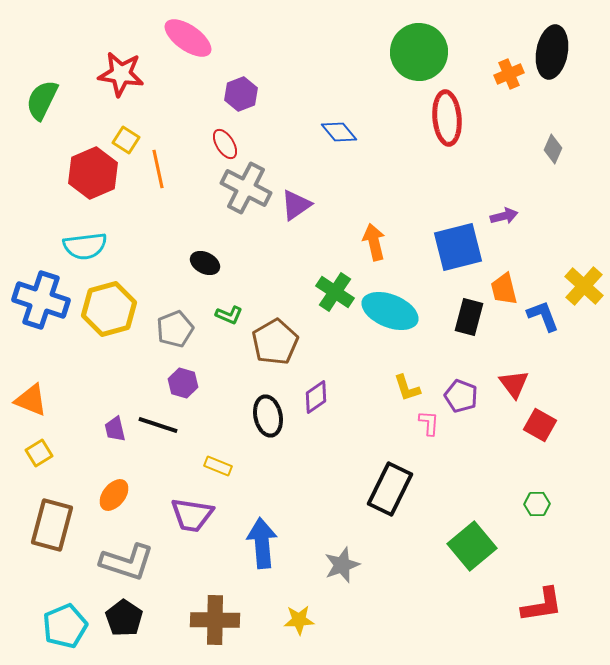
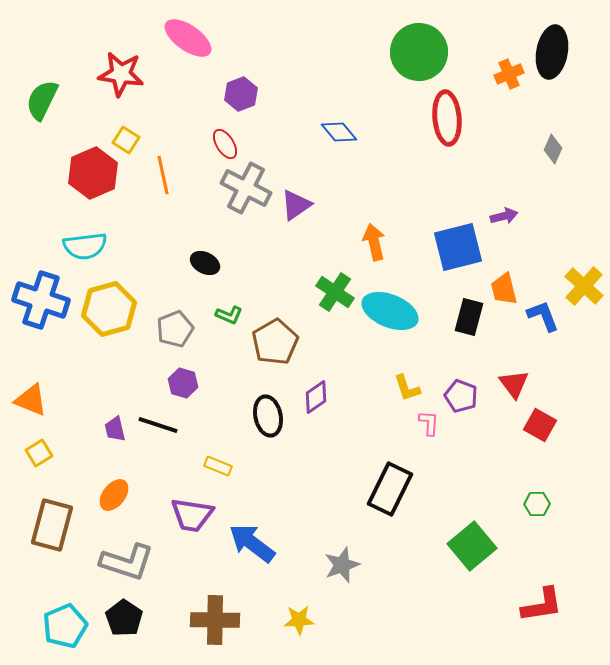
orange line at (158, 169): moved 5 px right, 6 px down
blue arrow at (262, 543): moved 10 px left; rotated 48 degrees counterclockwise
